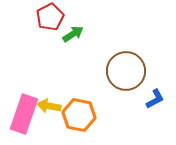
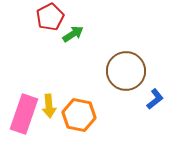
blue L-shape: rotated 10 degrees counterclockwise
yellow arrow: rotated 105 degrees counterclockwise
